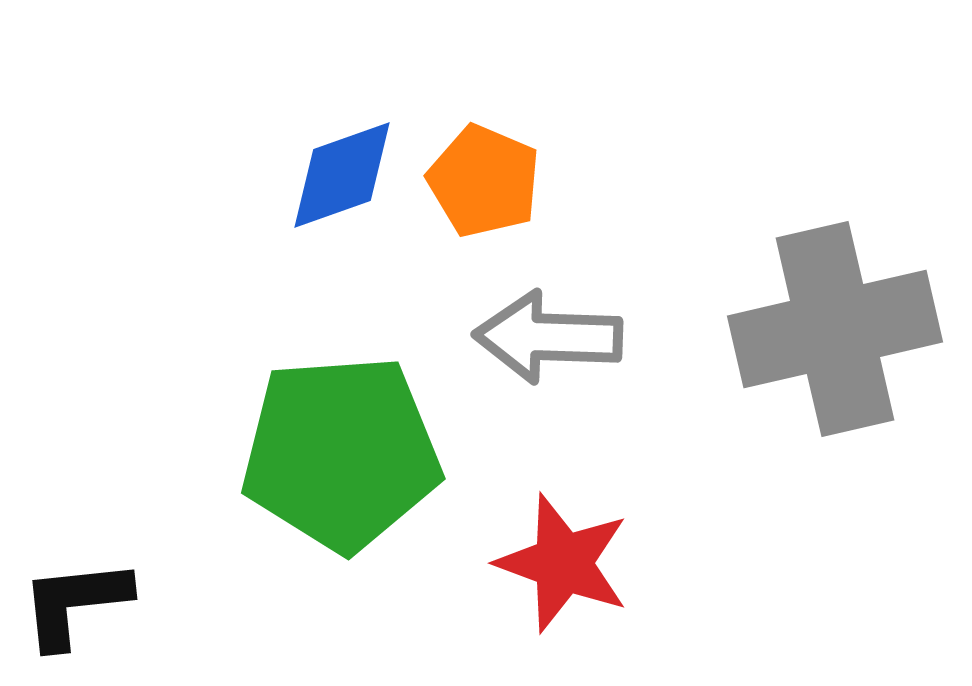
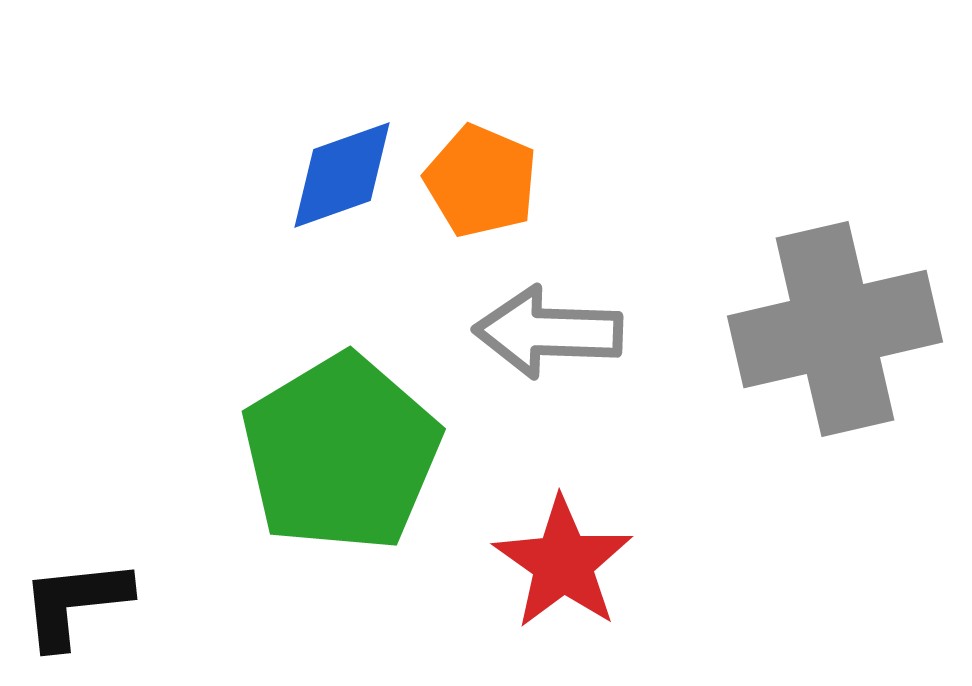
orange pentagon: moved 3 px left
gray arrow: moved 5 px up
green pentagon: rotated 27 degrees counterclockwise
red star: rotated 15 degrees clockwise
